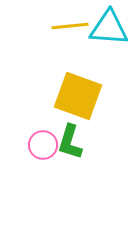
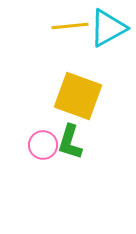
cyan triangle: moved 1 px left; rotated 33 degrees counterclockwise
